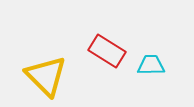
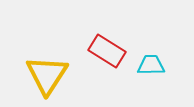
yellow triangle: moved 1 px right, 1 px up; rotated 18 degrees clockwise
